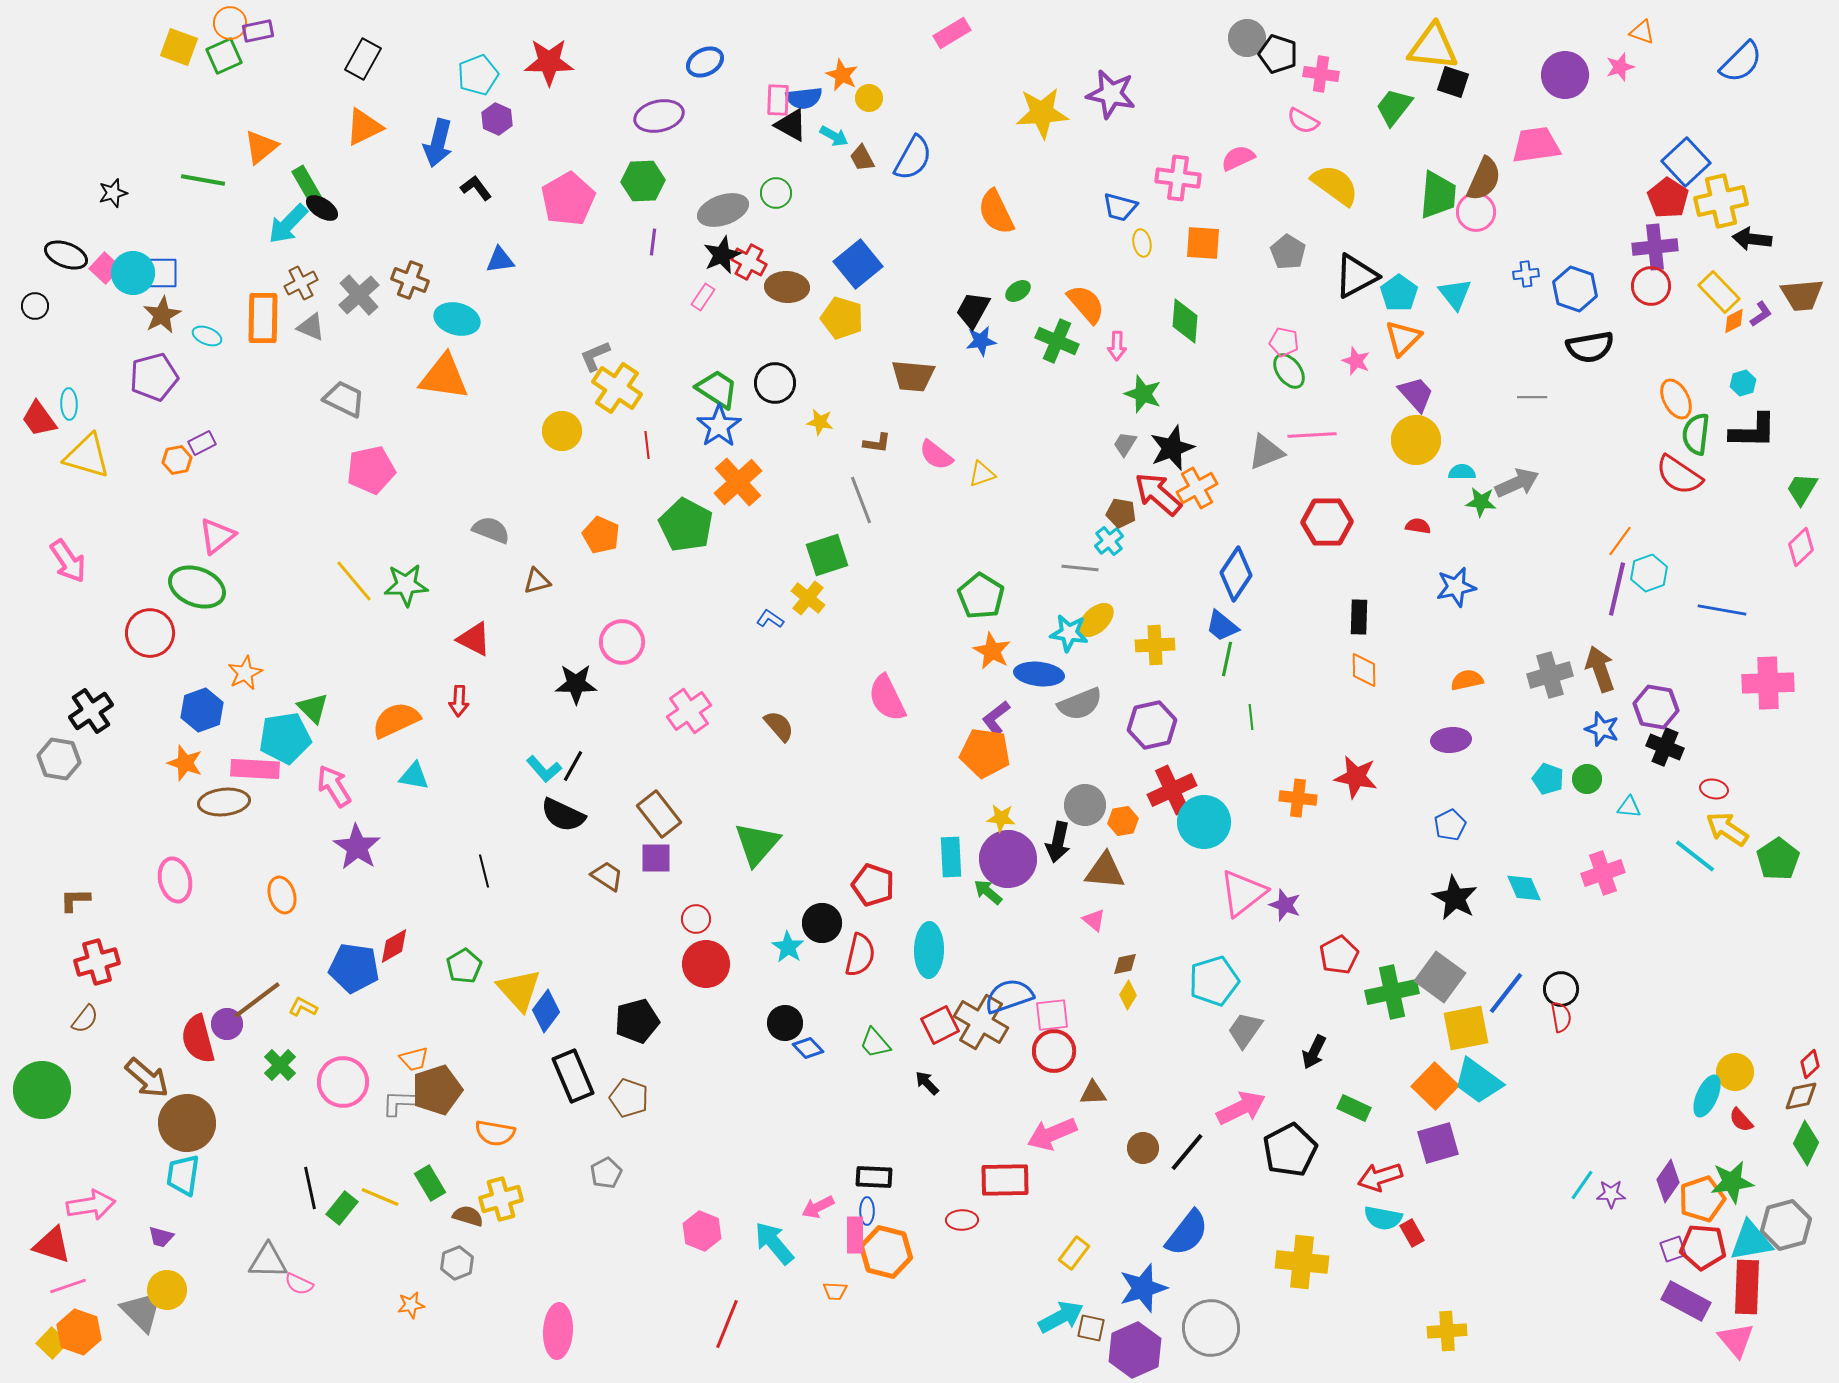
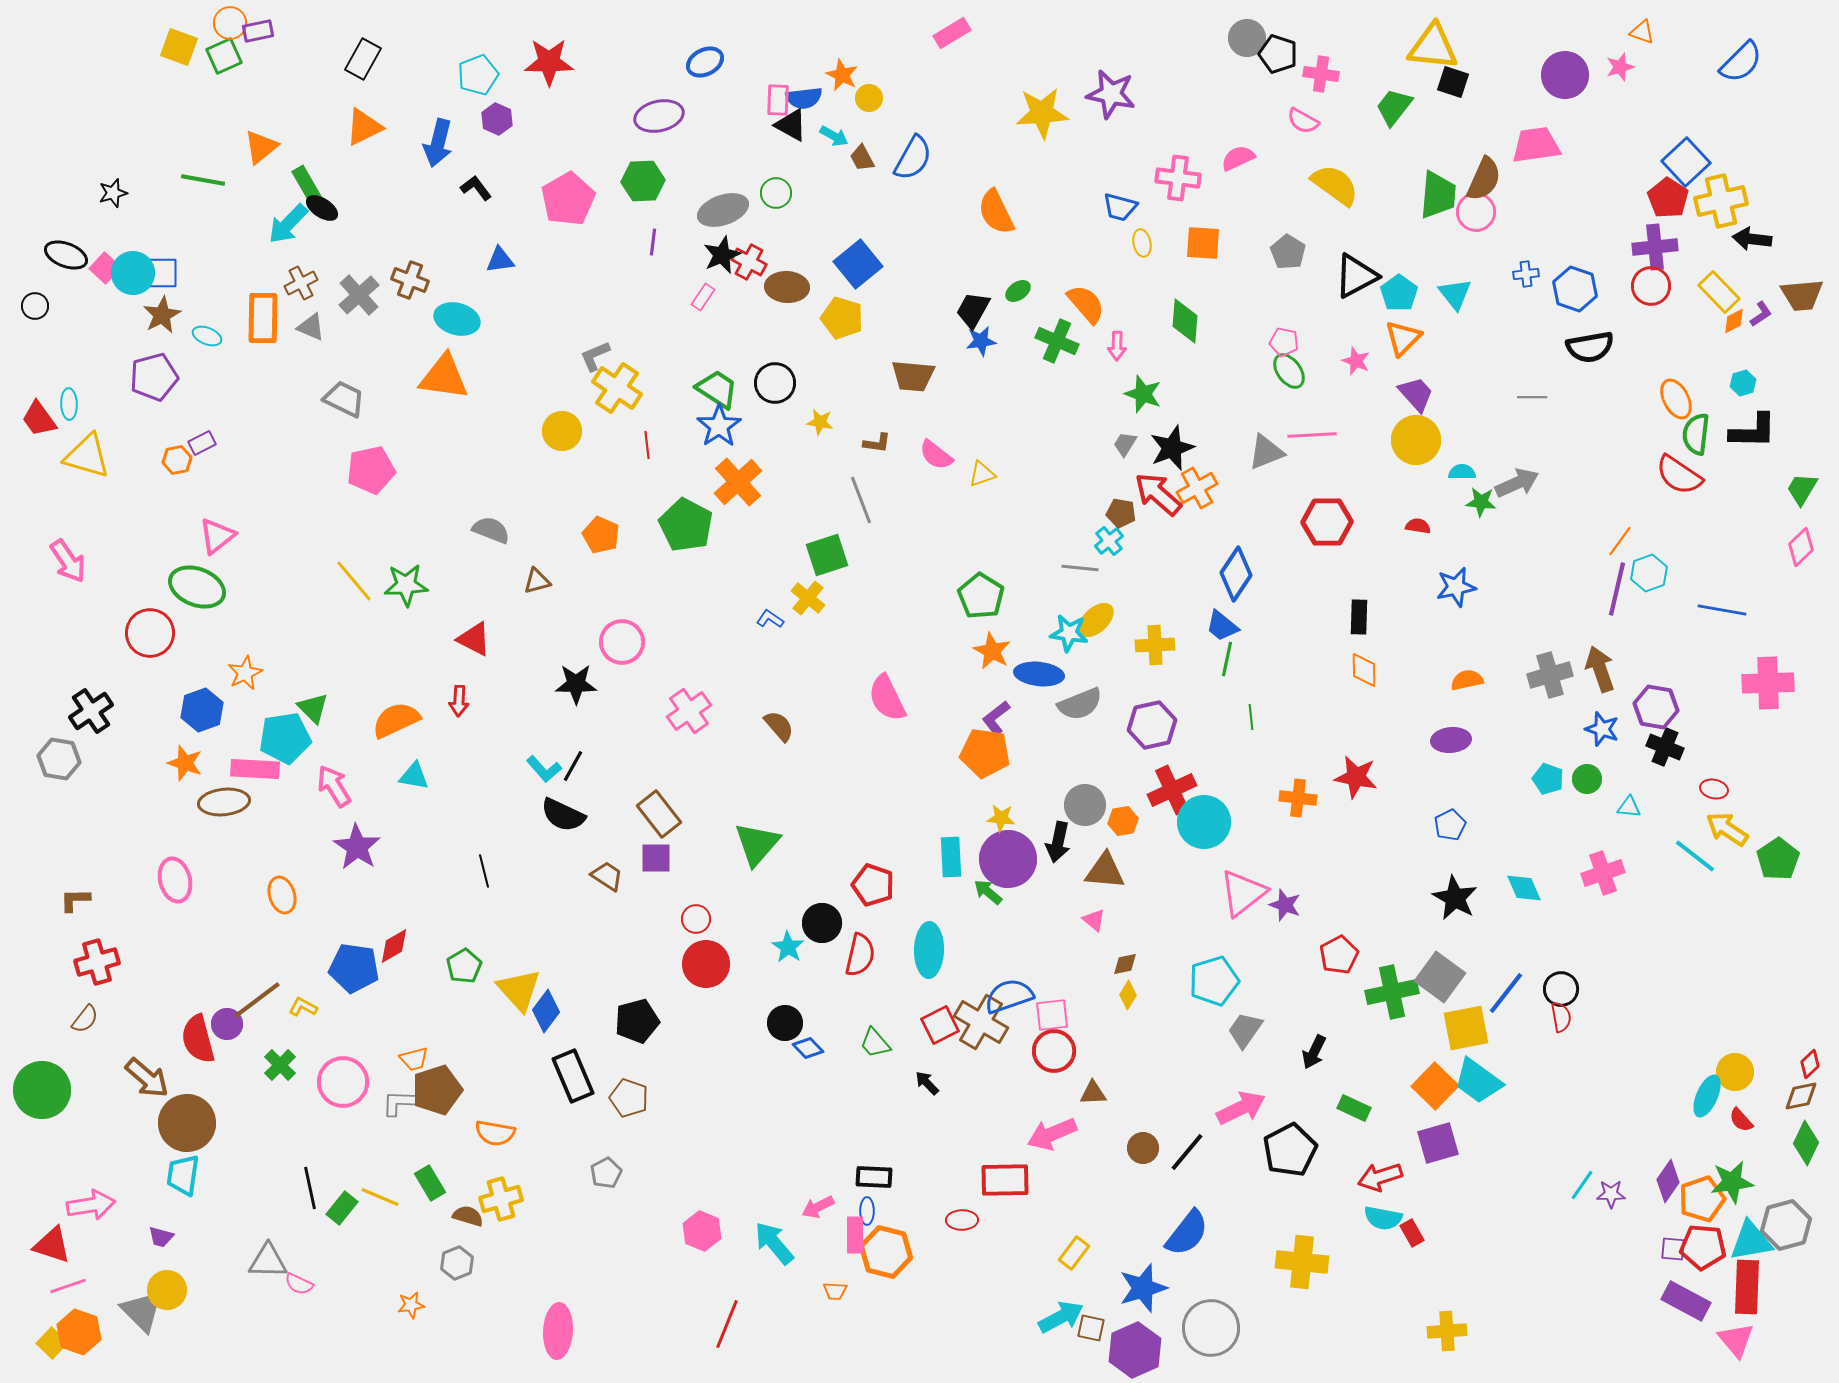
purple square at (1673, 1249): rotated 24 degrees clockwise
